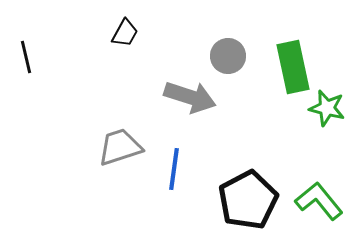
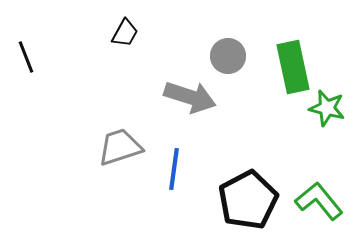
black line: rotated 8 degrees counterclockwise
